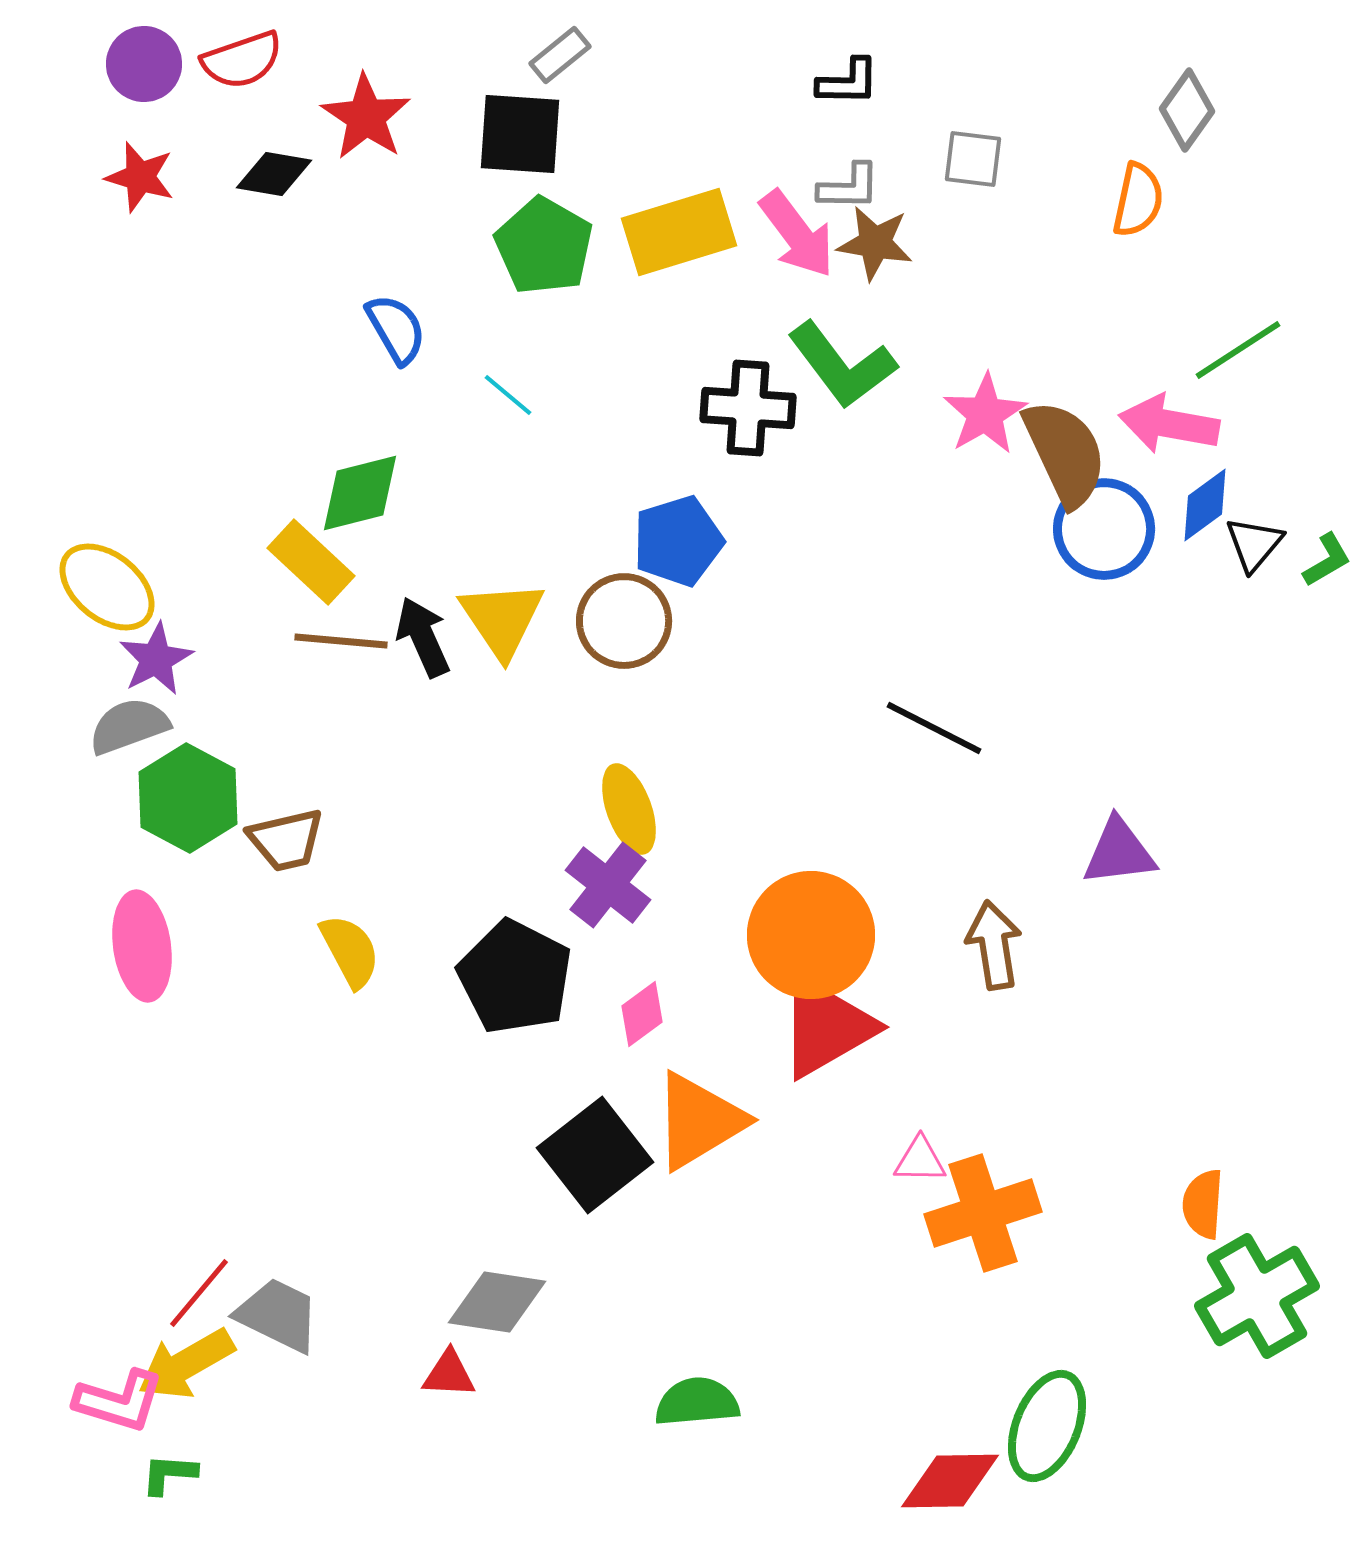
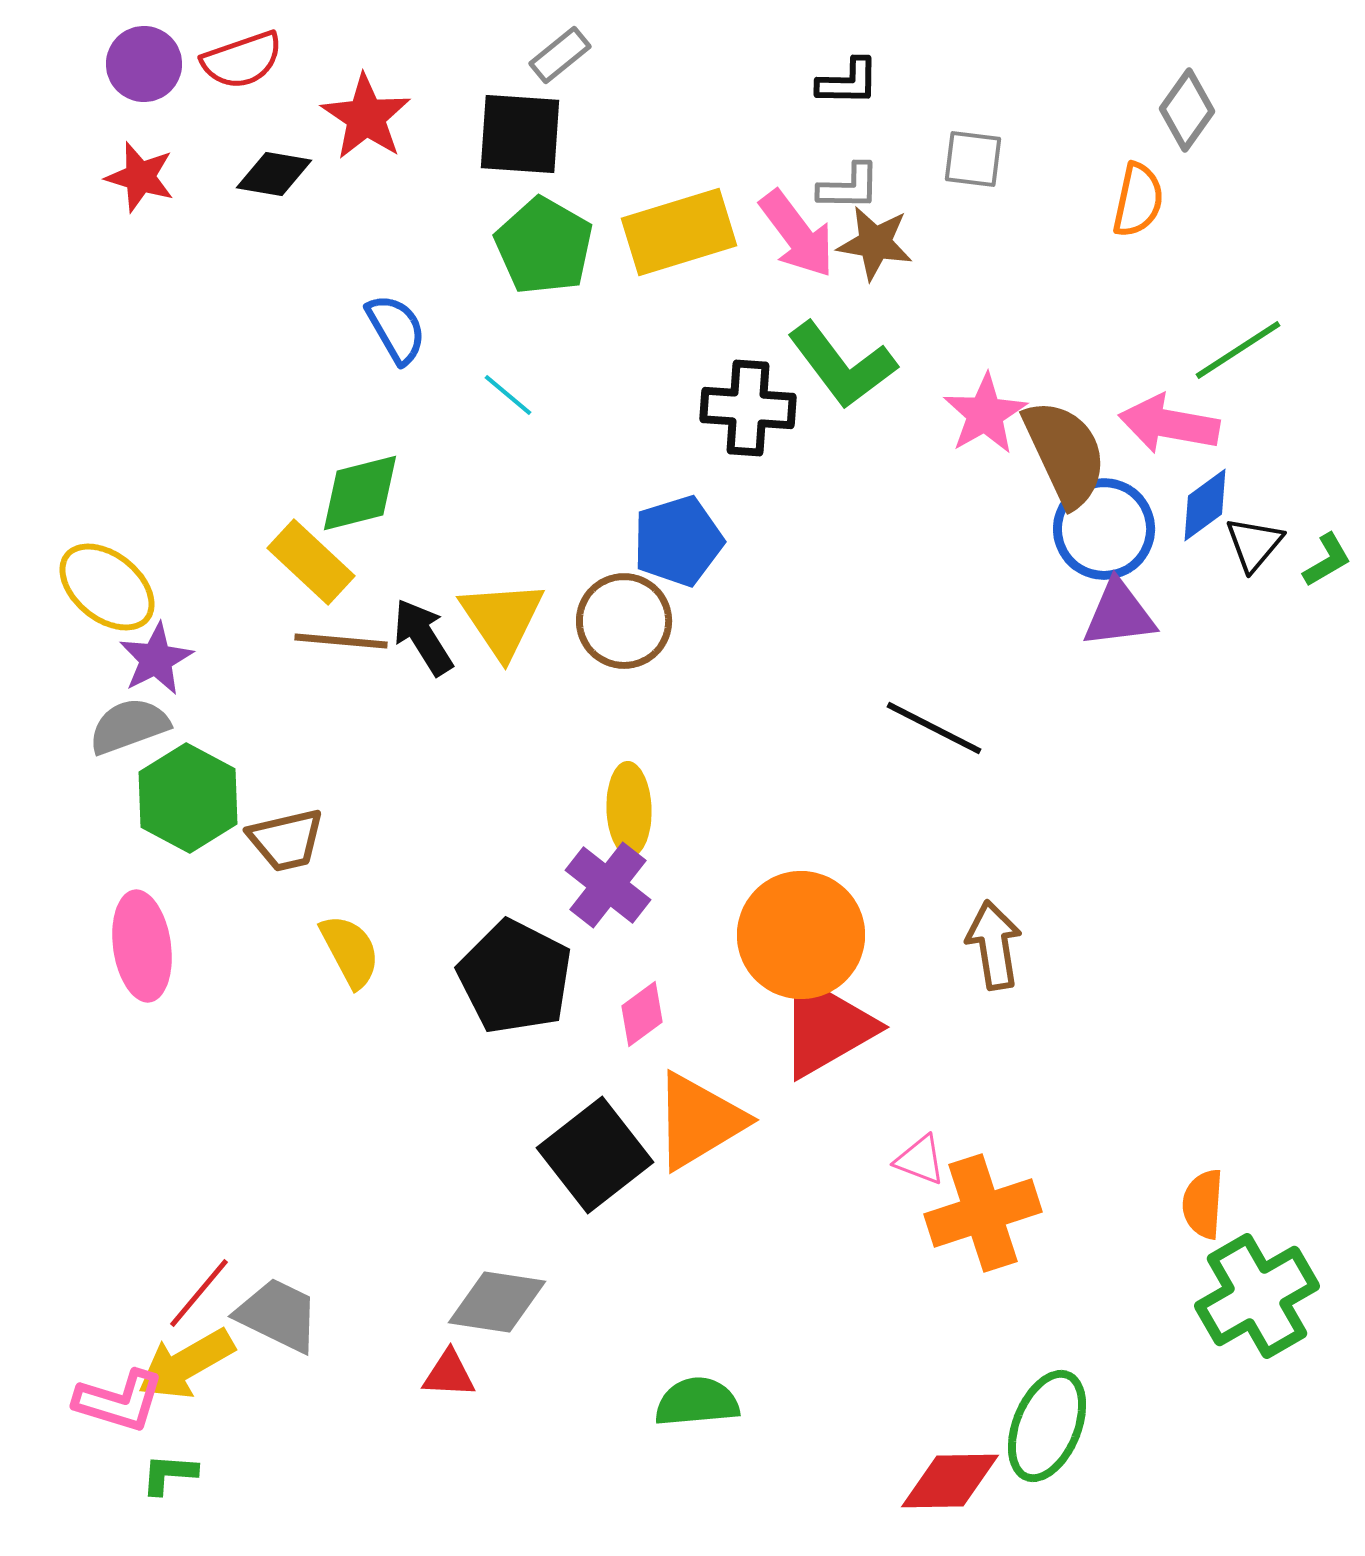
black arrow at (423, 637): rotated 8 degrees counterclockwise
yellow ellipse at (629, 809): rotated 18 degrees clockwise
purple triangle at (1119, 852): moved 238 px up
orange circle at (811, 935): moved 10 px left
pink triangle at (920, 1160): rotated 20 degrees clockwise
